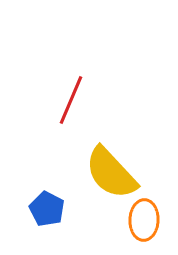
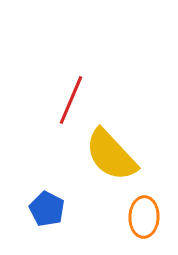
yellow semicircle: moved 18 px up
orange ellipse: moved 3 px up
